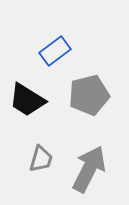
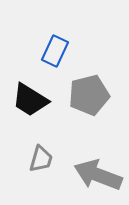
blue rectangle: rotated 28 degrees counterclockwise
black trapezoid: moved 3 px right
gray arrow: moved 9 px right, 6 px down; rotated 96 degrees counterclockwise
